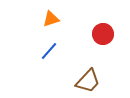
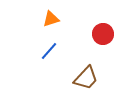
brown trapezoid: moved 2 px left, 3 px up
